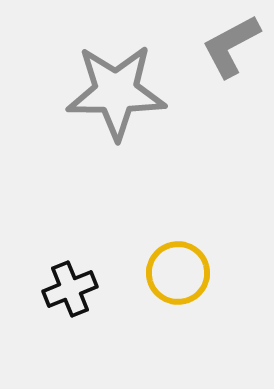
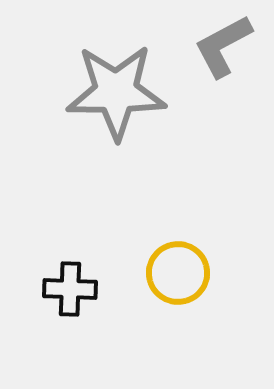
gray L-shape: moved 8 px left
black cross: rotated 24 degrees clockwise
